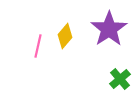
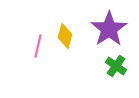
yellow diamond: rotated 25 degrees counterclockwise
green cross: moved 4 px left, 13 px up; rotated 15 degrees counterclockwise
